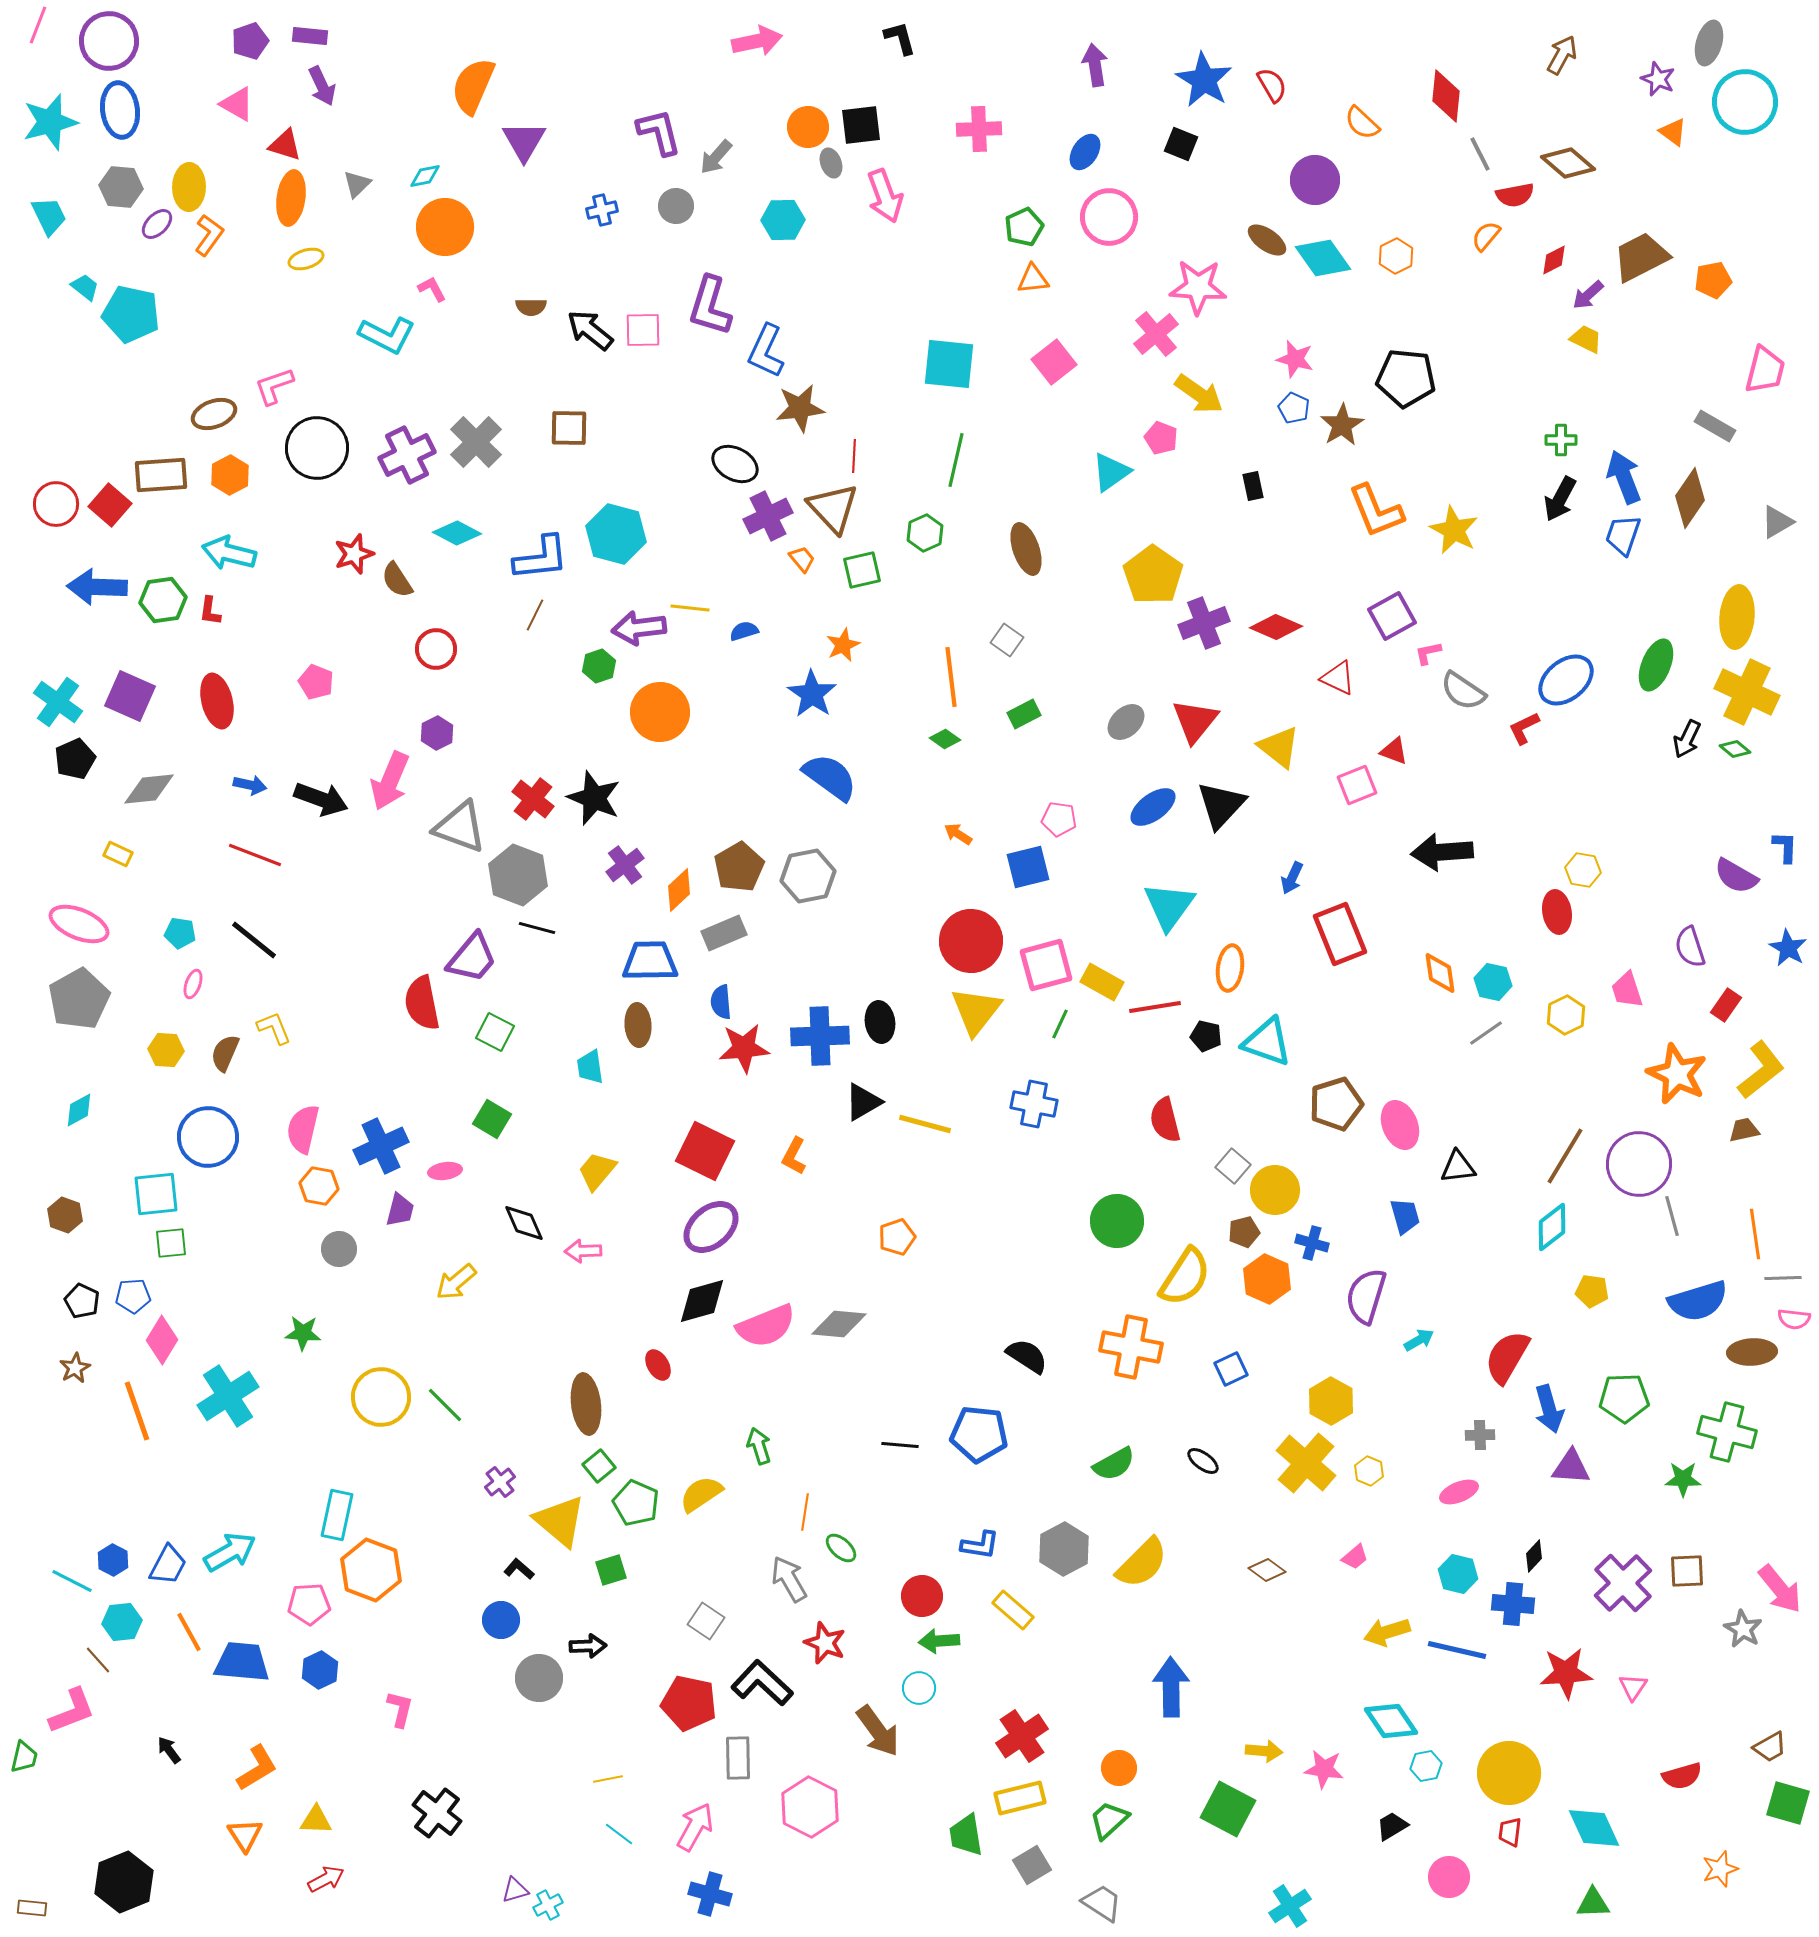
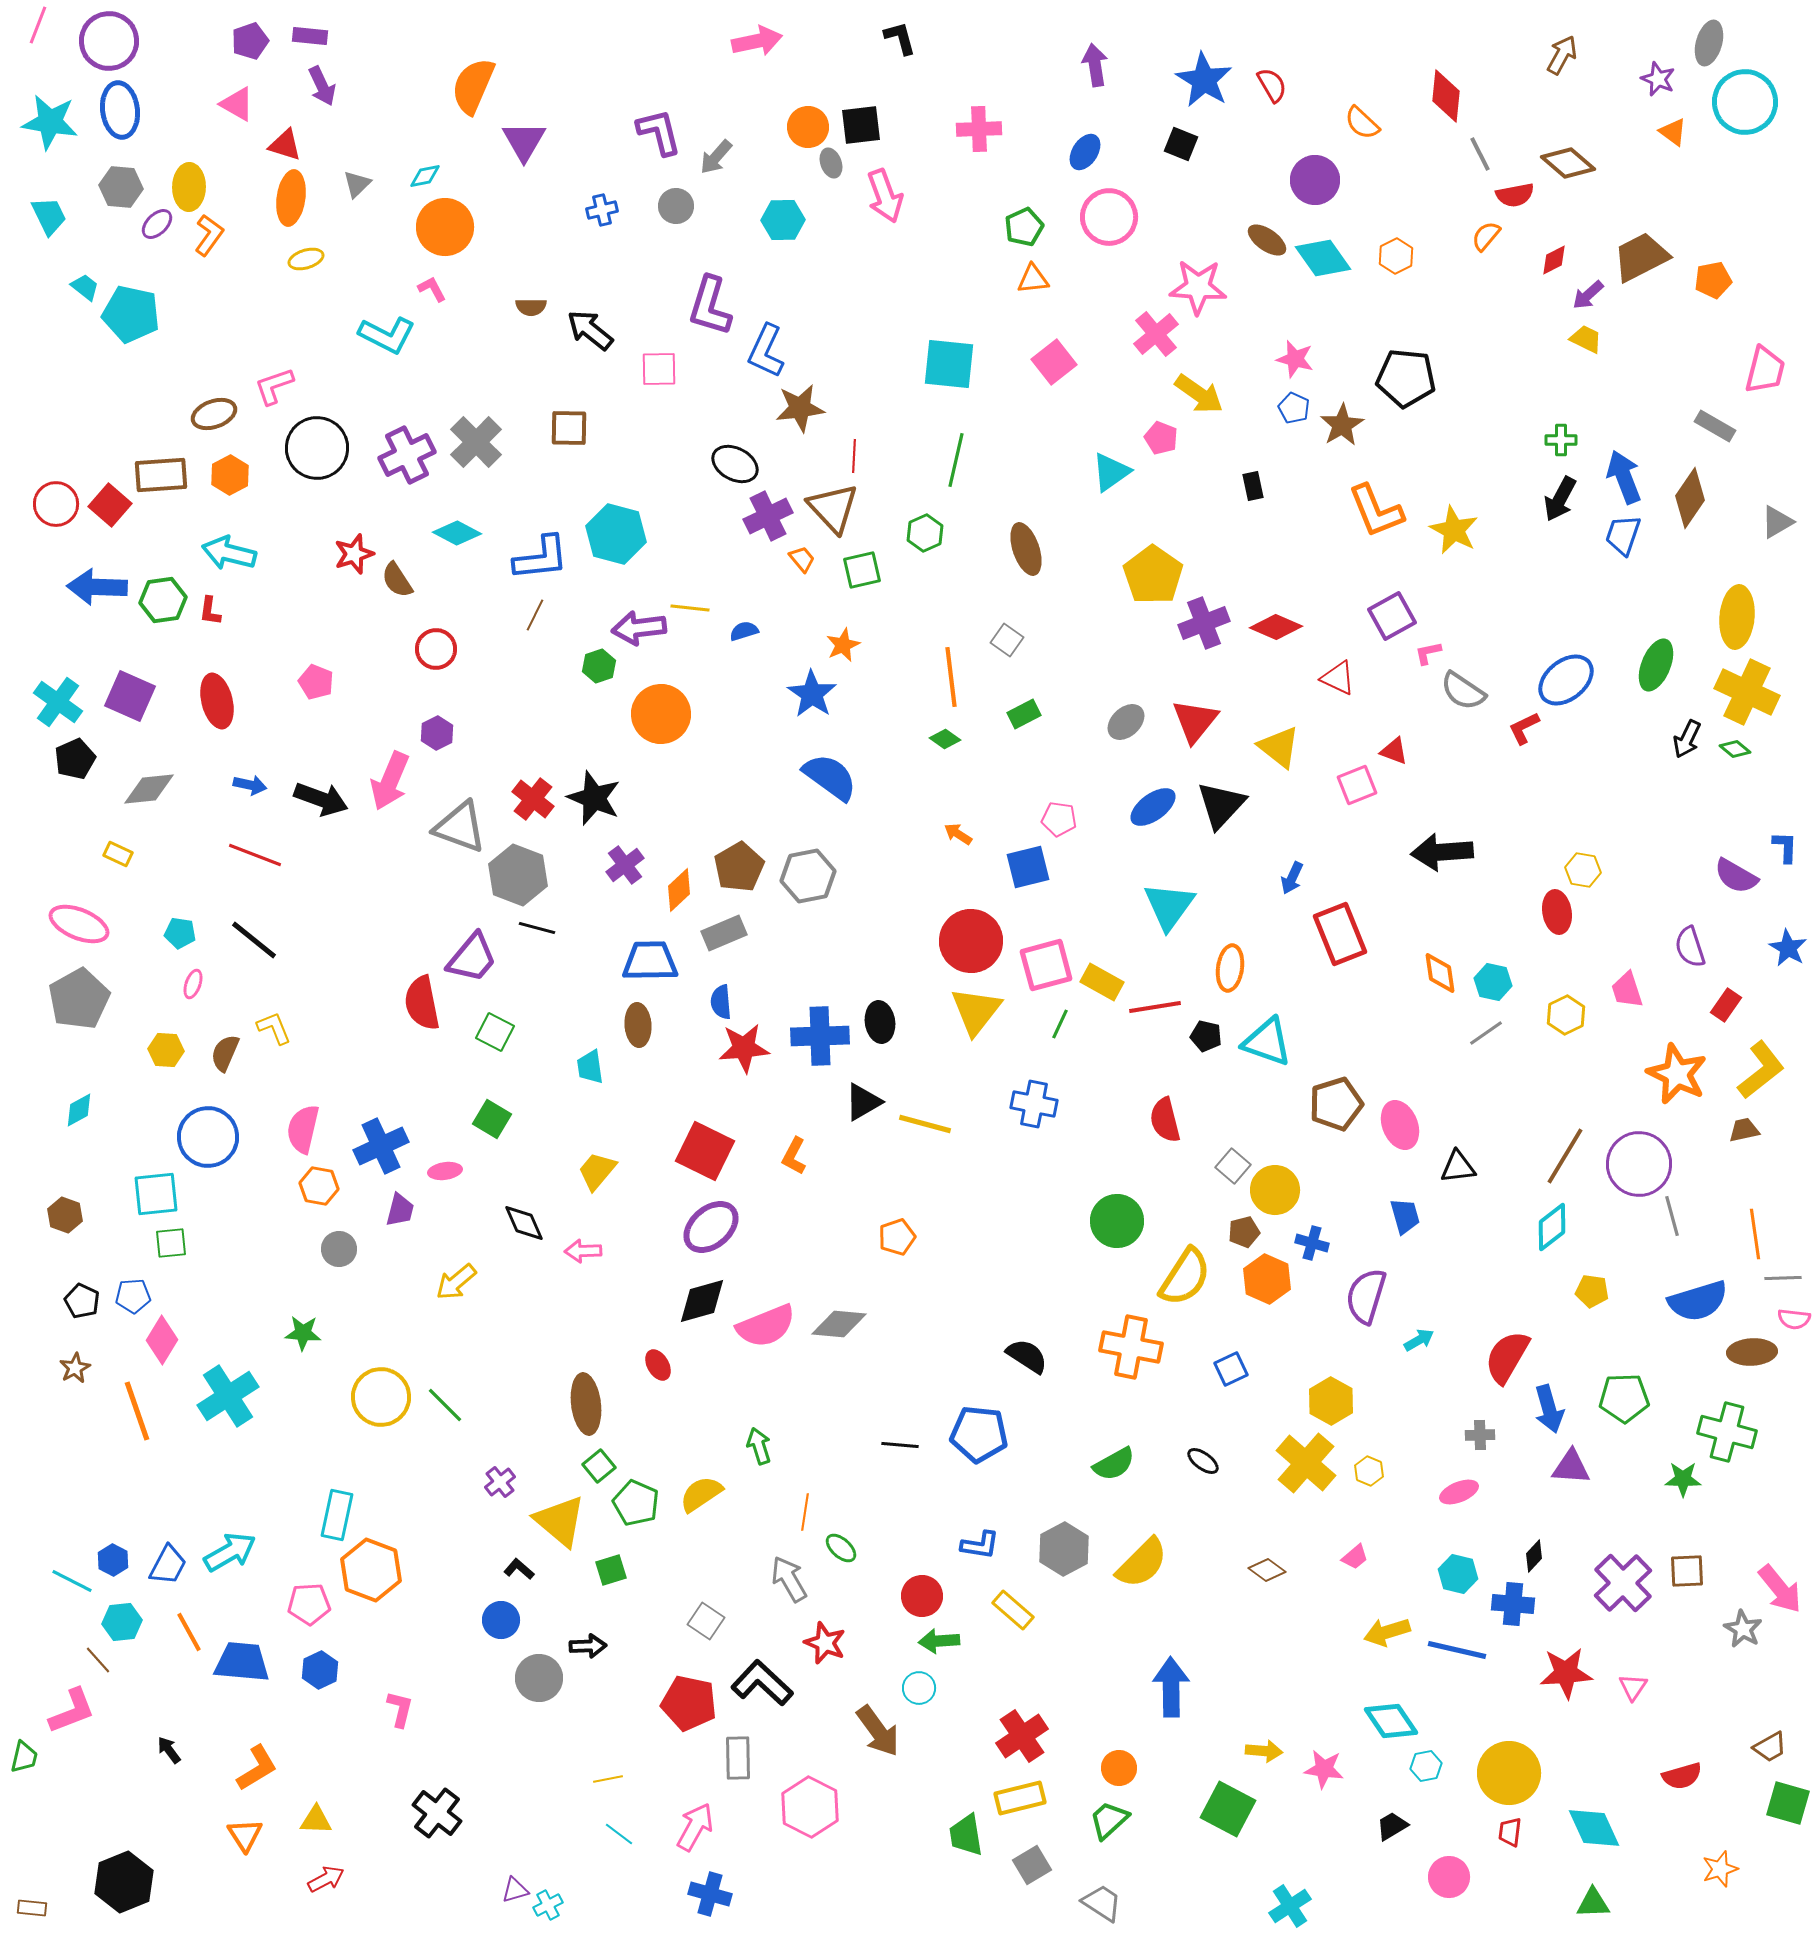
cyan star at (50, 122): rotated 24 degrees clockwise
pink square at (643, 330): moved 16 px right, 39 px down
orange circle at (660, 712): moved 1 px right, 2 px down
